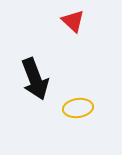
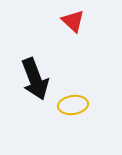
yellow ellipse: moved 5 px left, 3 px up
